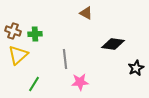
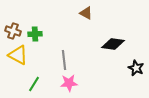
yellow triangle: rotated 50 degrees counterclockwise
gray line: moved 1 px left, 1 px down
black star: rotated 21 degrees counterclockwise
pink star: moved 11 px left, 1 px down
